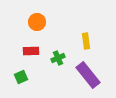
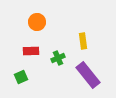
yellow rectangle: moved 3 px left
